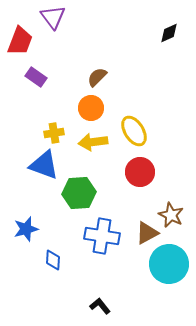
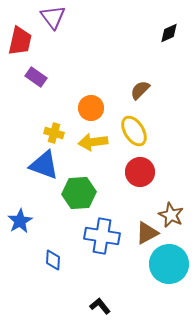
red trapezoid: rotated 8 degrees counterclockwise
brown semicircle: moved 43 px right, 13 px down
yellow cross: rotated 24 degrees clockwise
blue star: moved 6 px left, 8 px up; rotated 15 degrees counterclockwise
